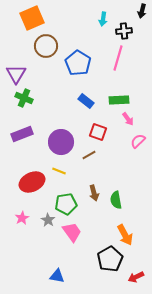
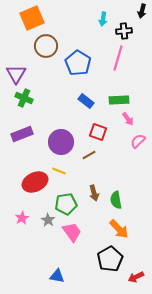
red ellipse: moved 3 px right
orange arrow: moved 6 px left, 6 px up; rotated 15 degrees counterclockwise
